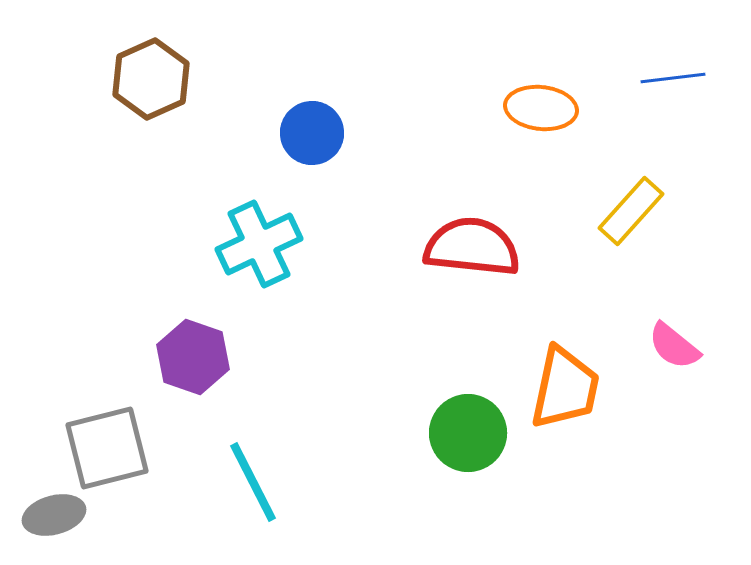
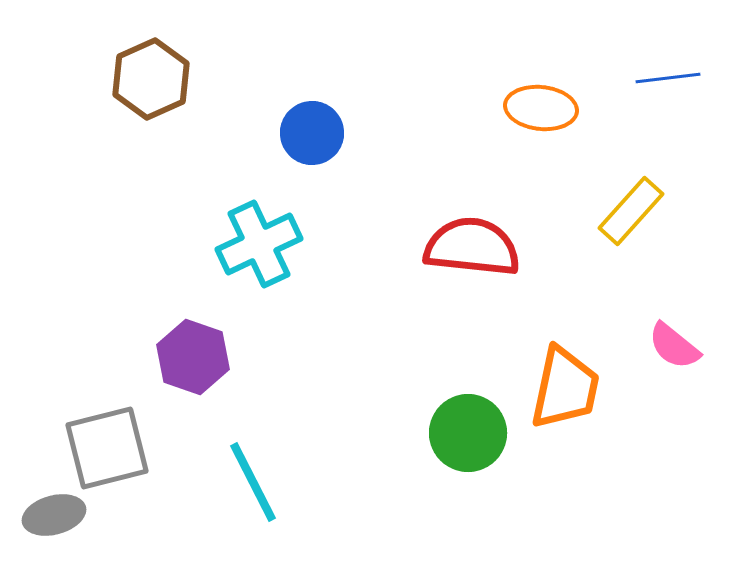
blue line: moved 5 px left
